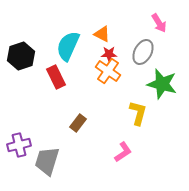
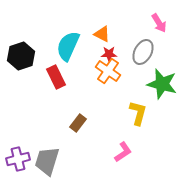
purple cross: moved 1 px left, 14 px down
